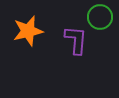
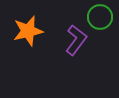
purple L-shape: rotated 32 degrees clockwise
